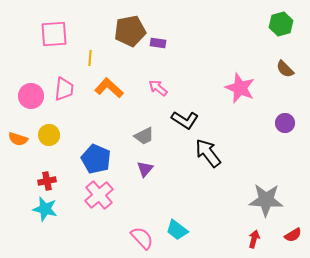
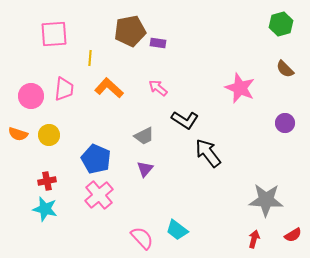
orange semicircle: moved 5 px up
